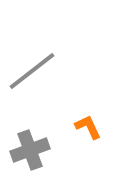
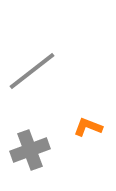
orange L-shape: rotated 44 degrees counterclockwise
